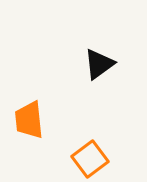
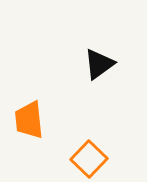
orange square: moved 1 px left; rotated 9 degrees counterclockwise
